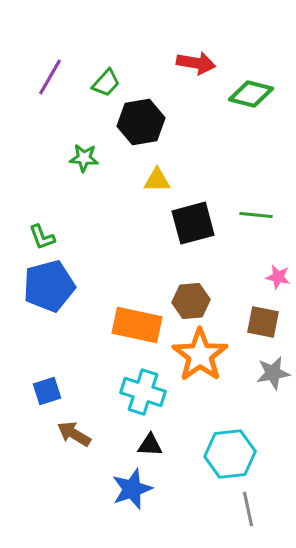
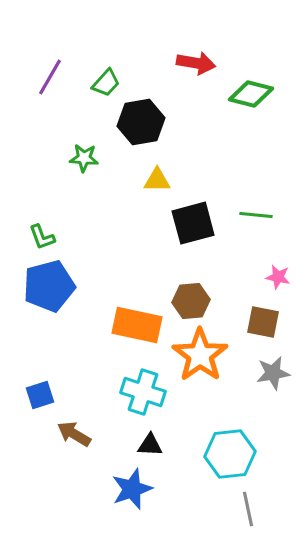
blue square: moved 7 px left, 4 px down
